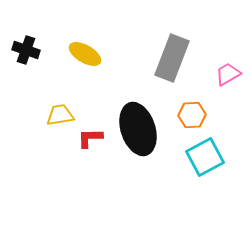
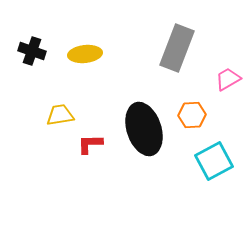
black cross: moved 6 px right, 1 px down
yellow ellipse: rotated 36 degrees counterclockwise
gray rectangle: moved 5 px right, 10 px up
pink trapezoid: moved 5 px down
black ellipse: moved 6 px right
red L-shape: moved 6 px down
cyan square: moved 9 px right, 4 px down
